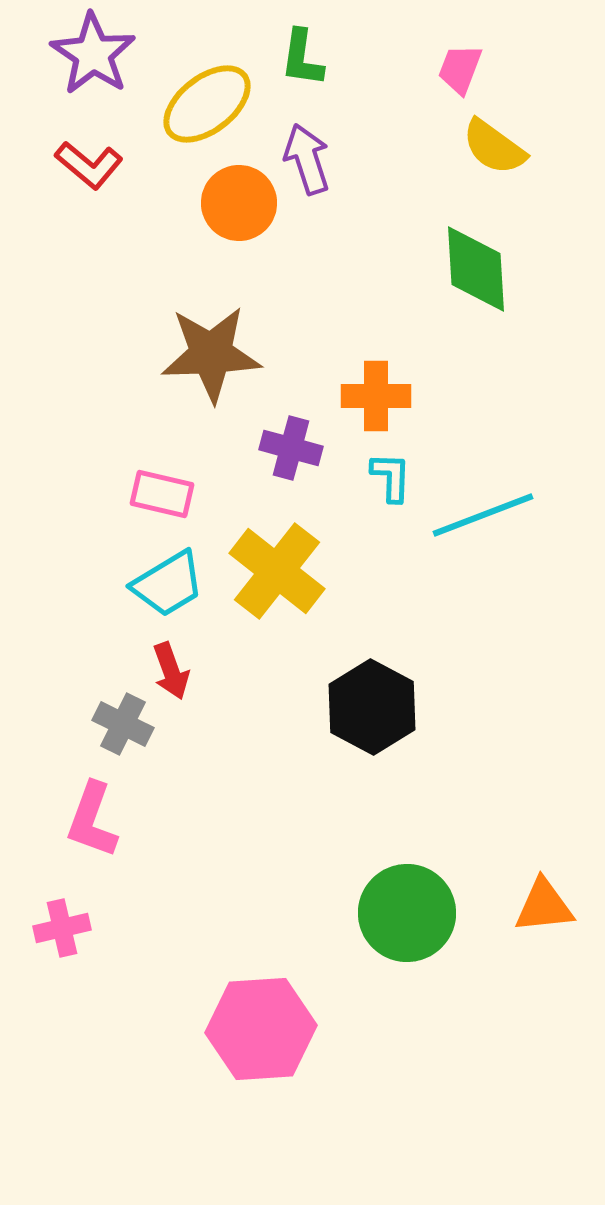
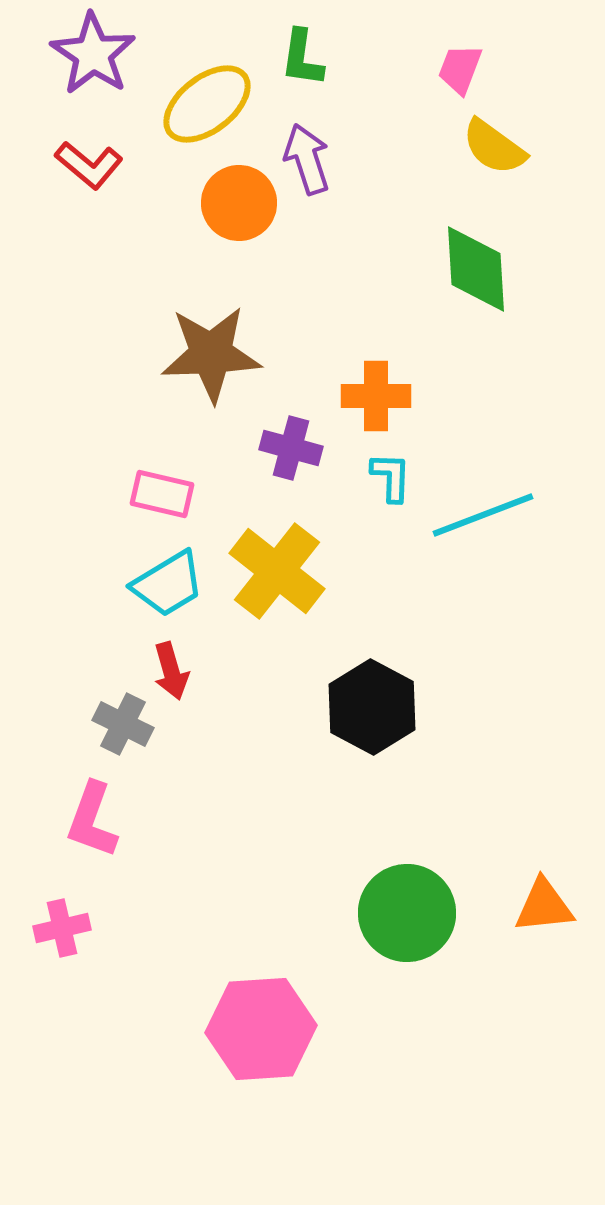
red arrow: rotated 4 degrees clockwise
